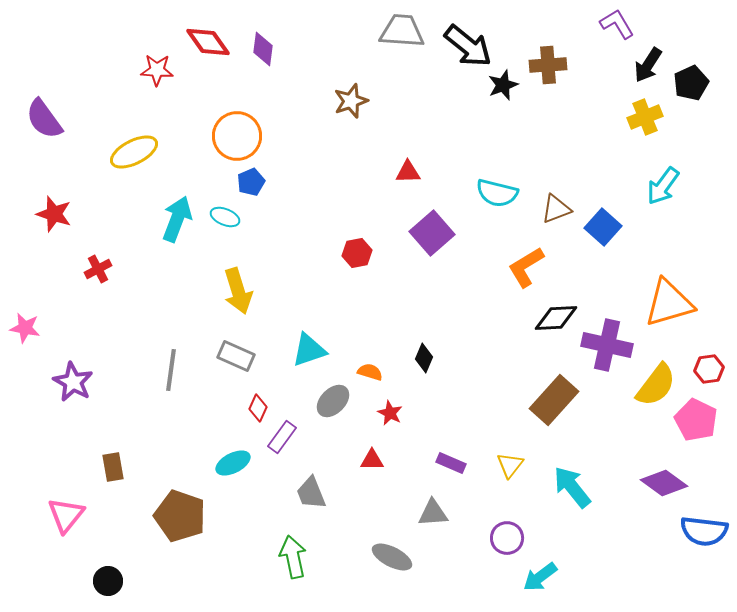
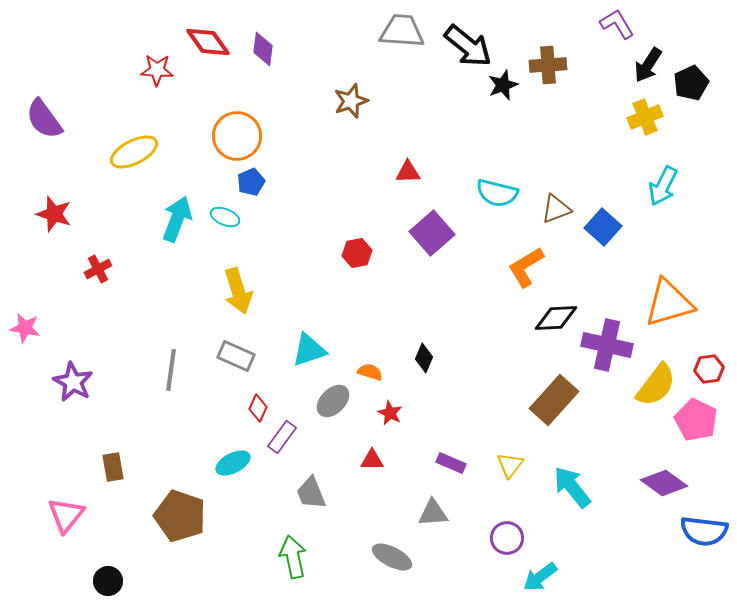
cyan arrow at (663, 186): rotated 9 degrees counterclockwise
